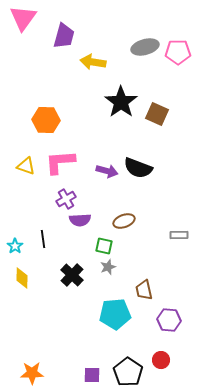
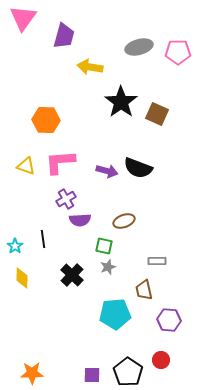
gray ellipse: moved 6 px left
yellow arrow: moved 3 px left, 5 px down
gray rectangle: moved 22 px left, 26 px down
